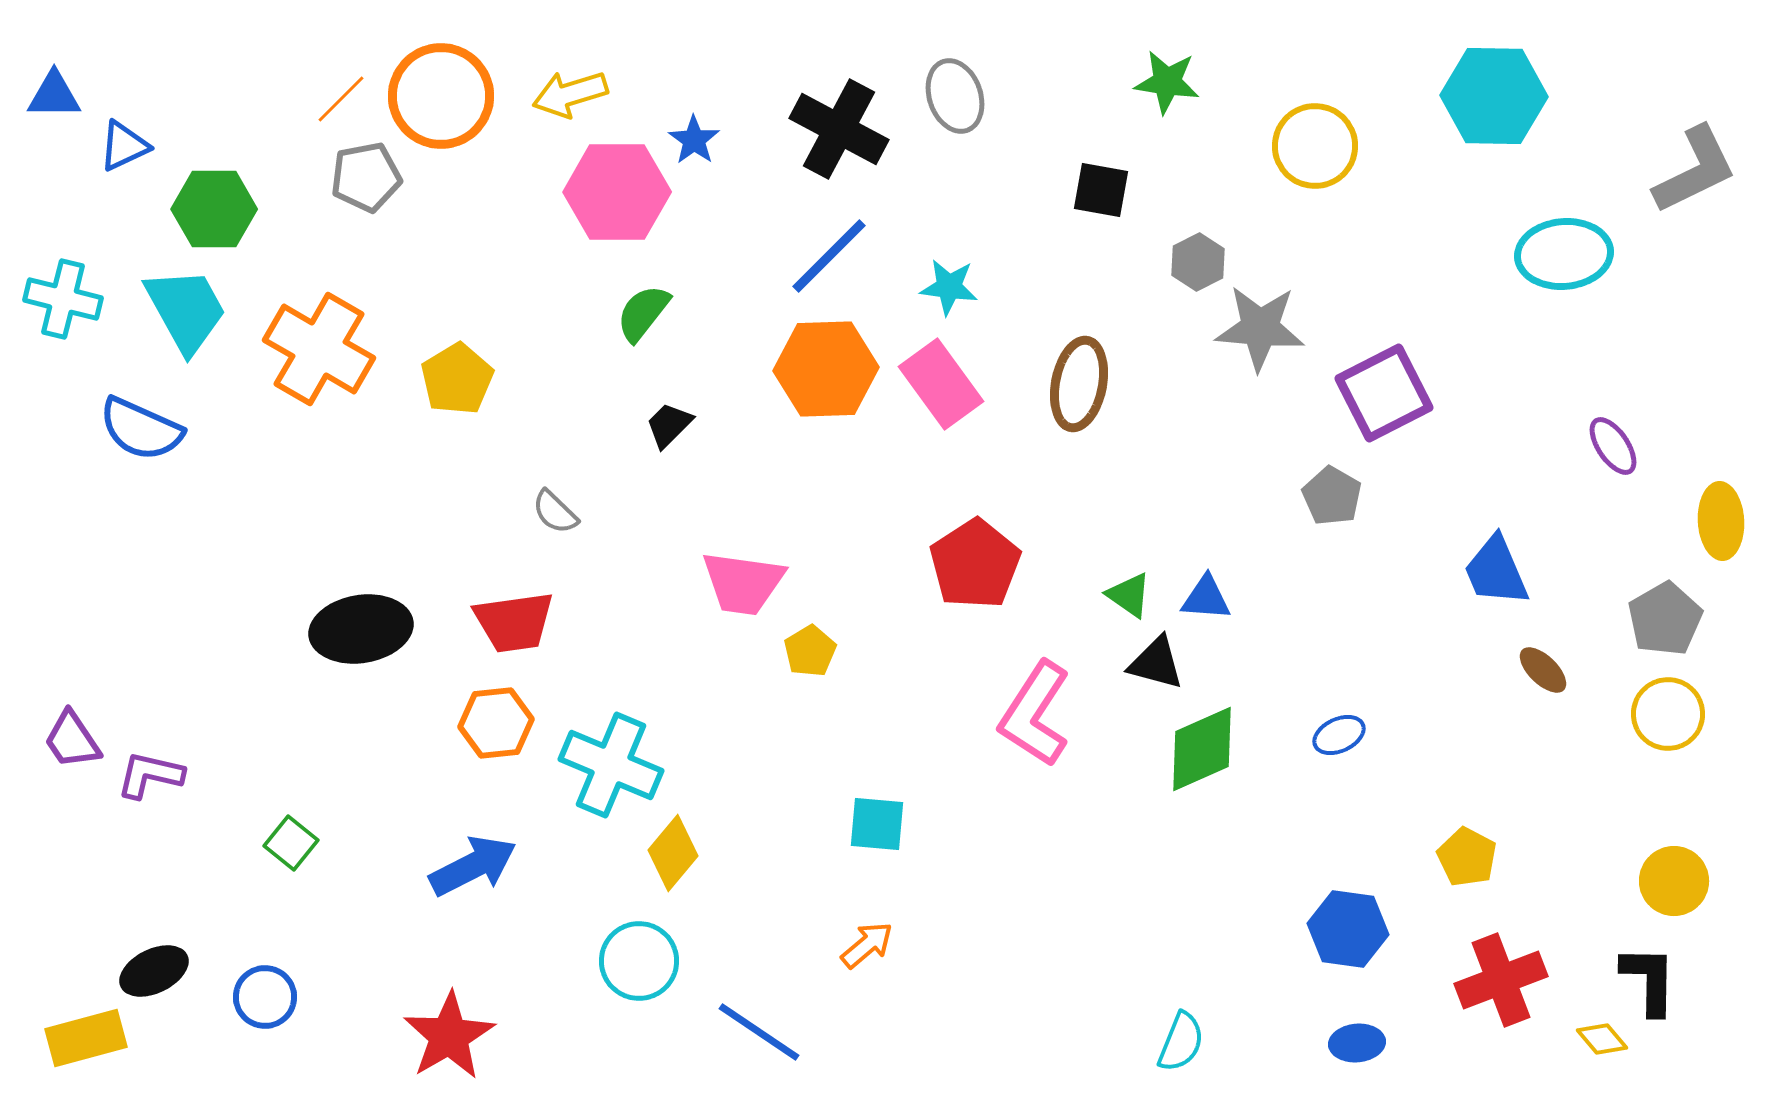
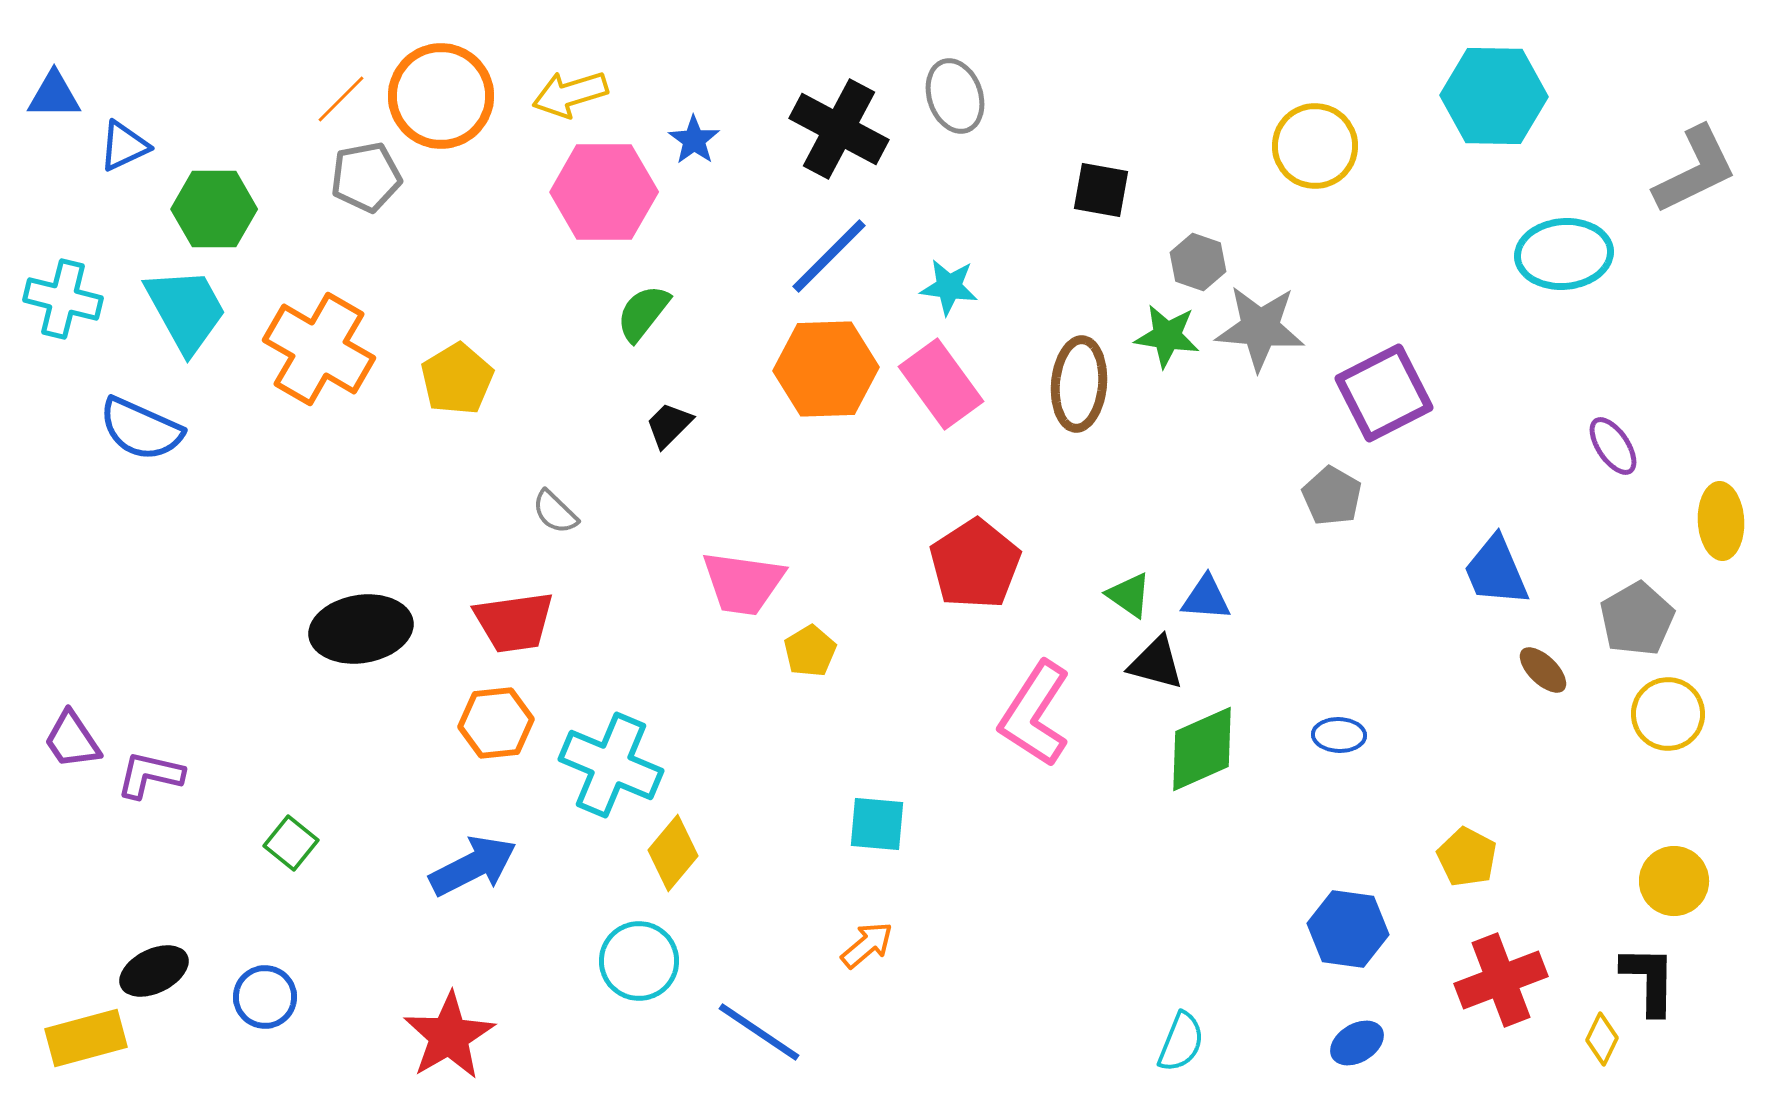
green star at (1167, 82): moved 254 px down
pink hexagon at (617, 192): moved 13 px left
gray hexagon at (1198, 262): rotated 14 degrees counterclockwise
brown ellipse at (1079, 384): rotated 6 degrees counterclockwise
gray pentagon at (1665, 619): moved 28 px left
blue ellipse at (1339, 735): rotated 27 degrees clockwise
yellow diamond at (1602, 1039): rotated 66 degrees clockwise
blue ellipse at (1357, 1043): rotated 26 degrees counterclockwise
